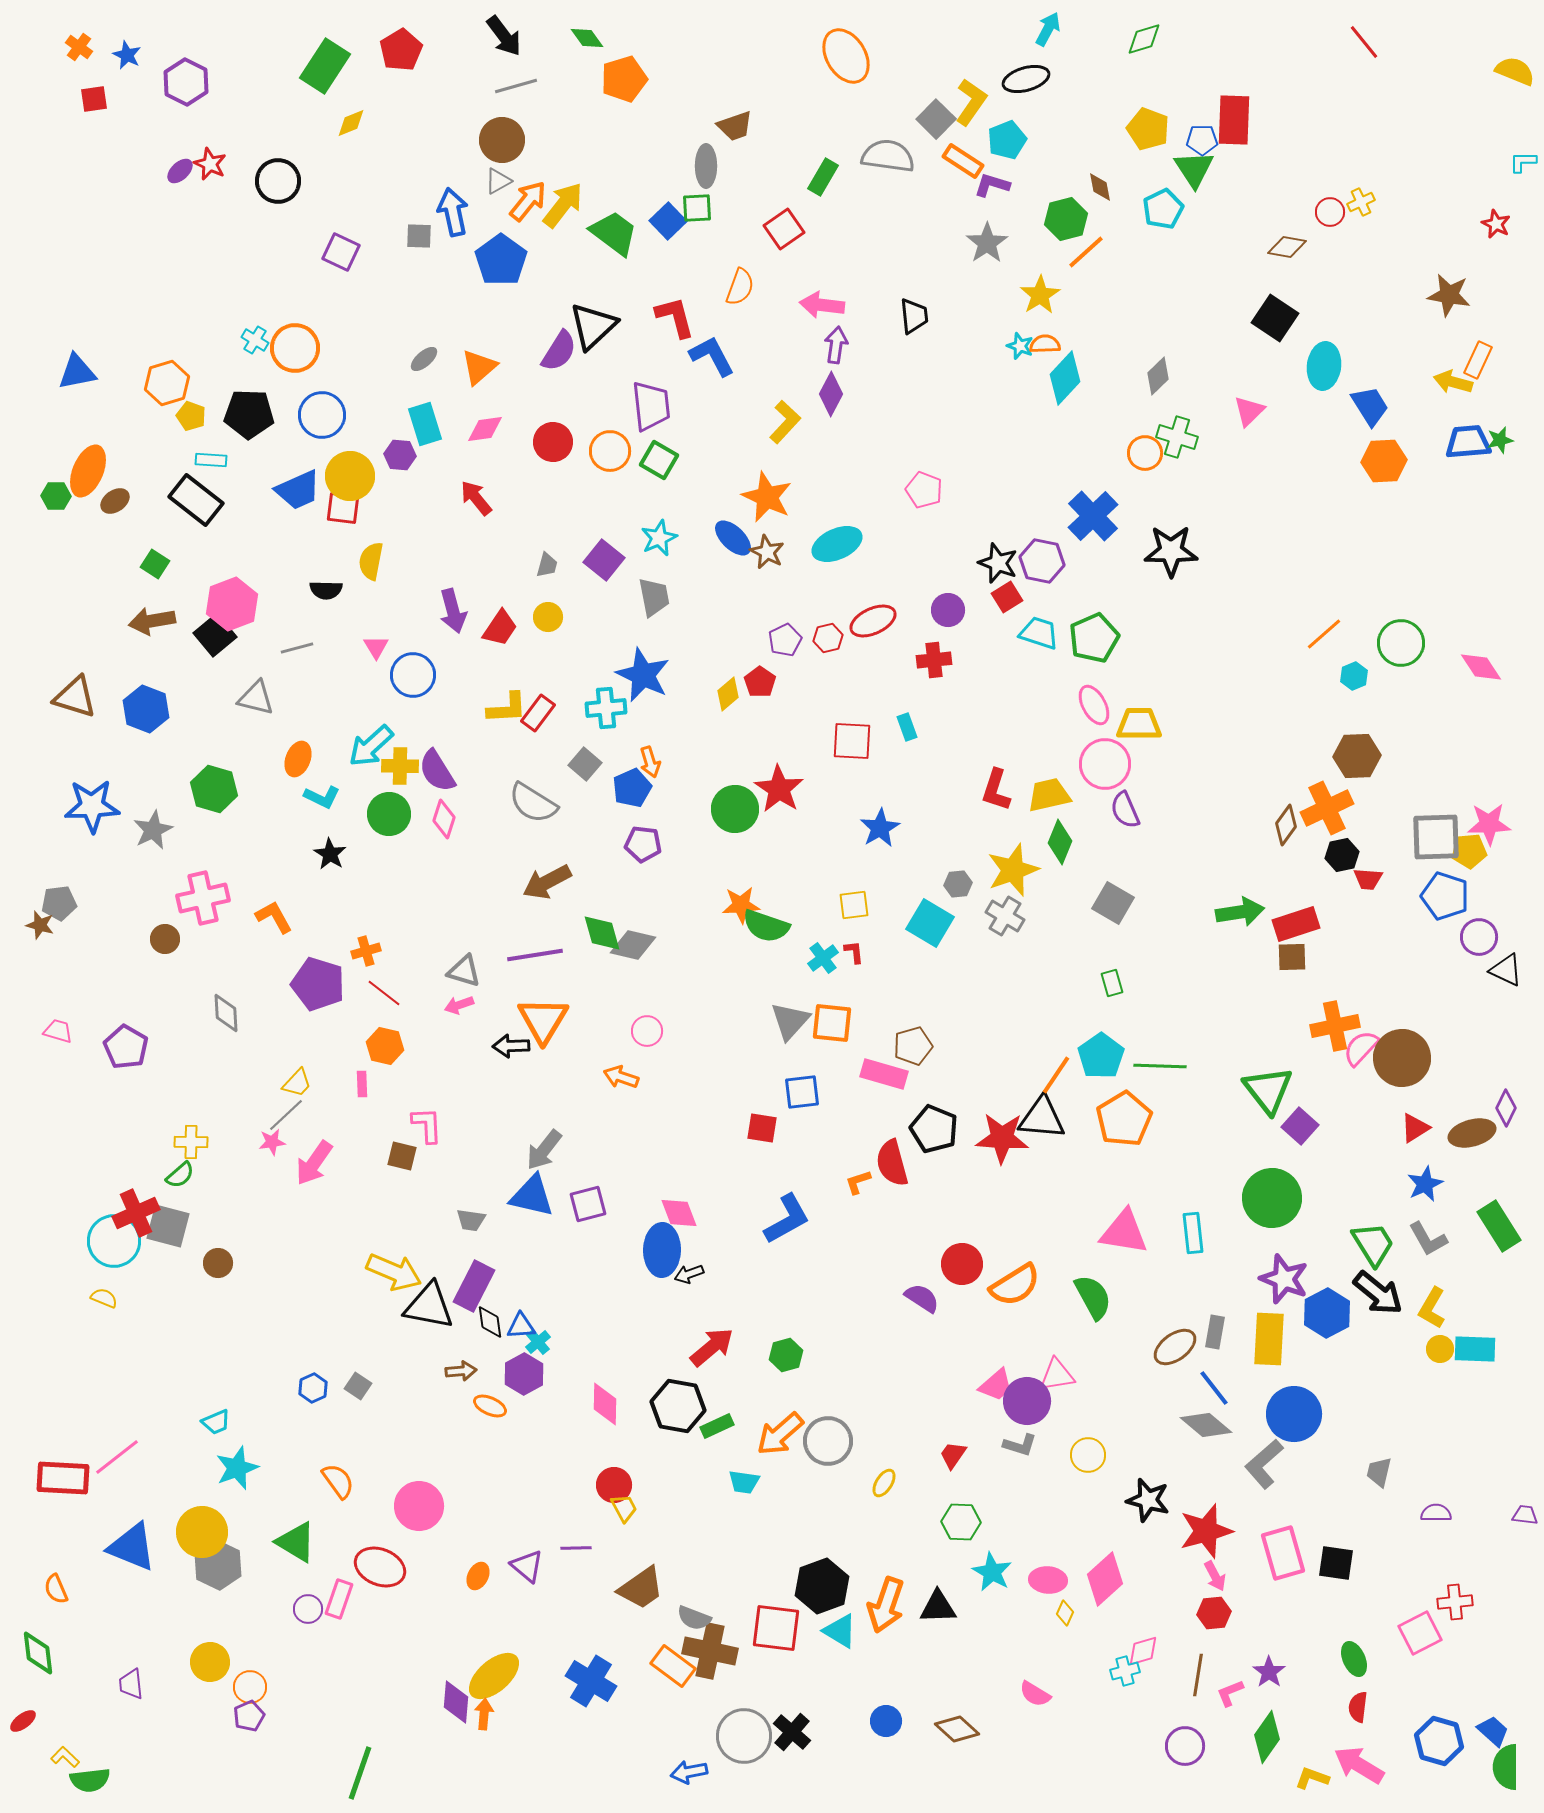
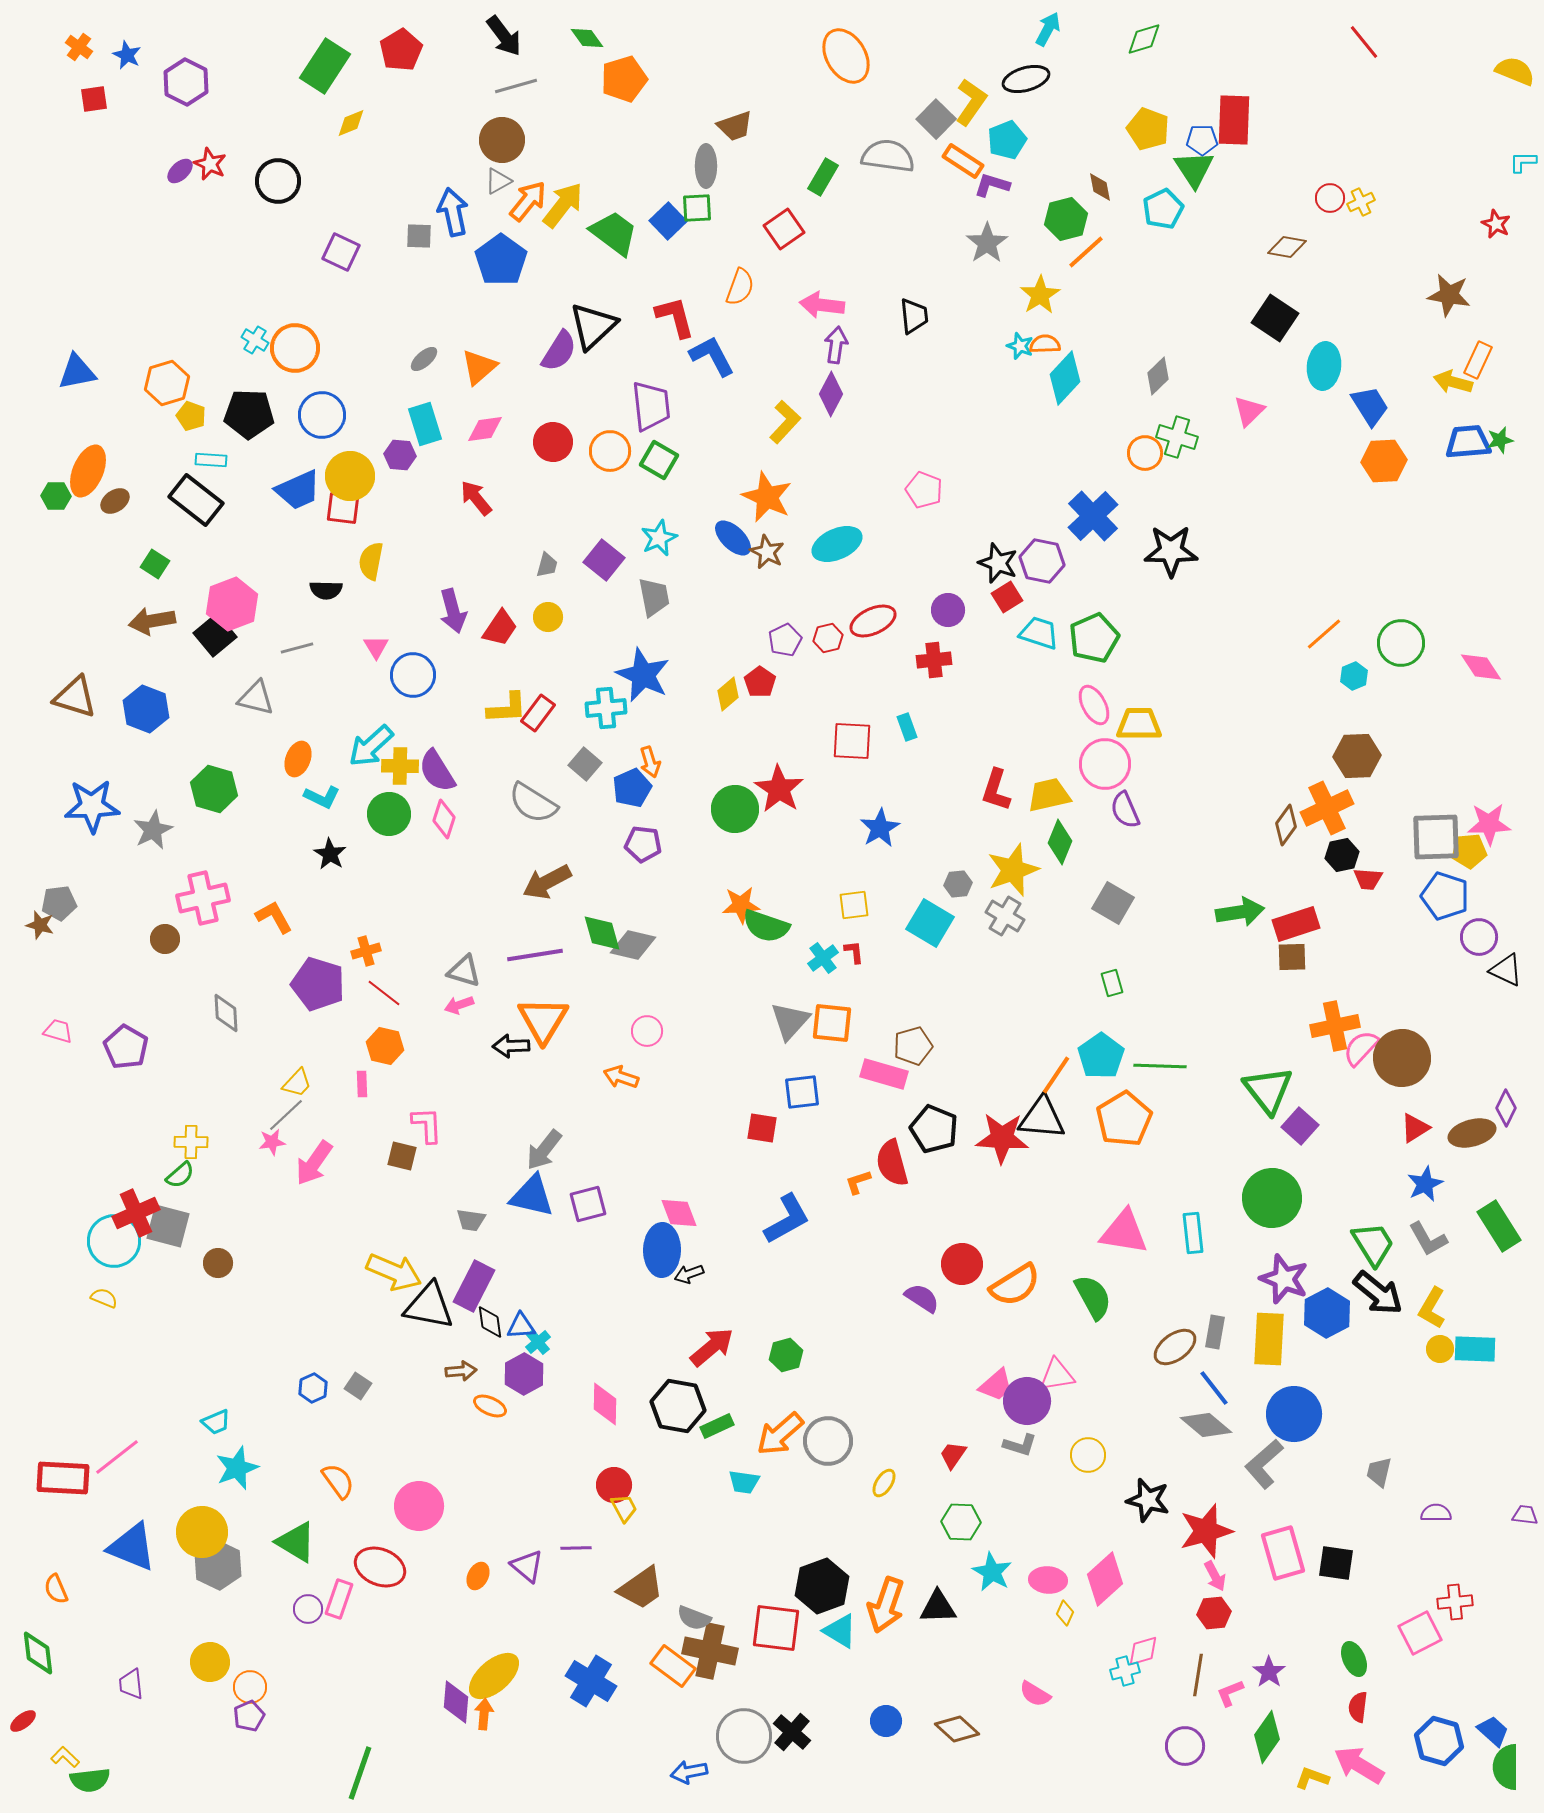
red circle at (1330, 212): moved 14 px up
